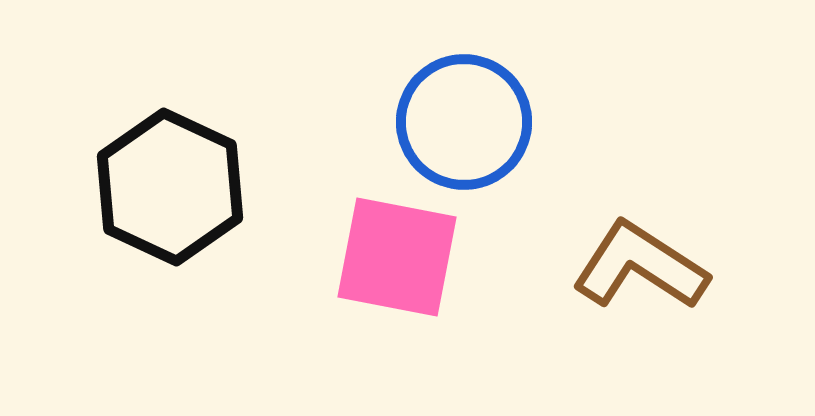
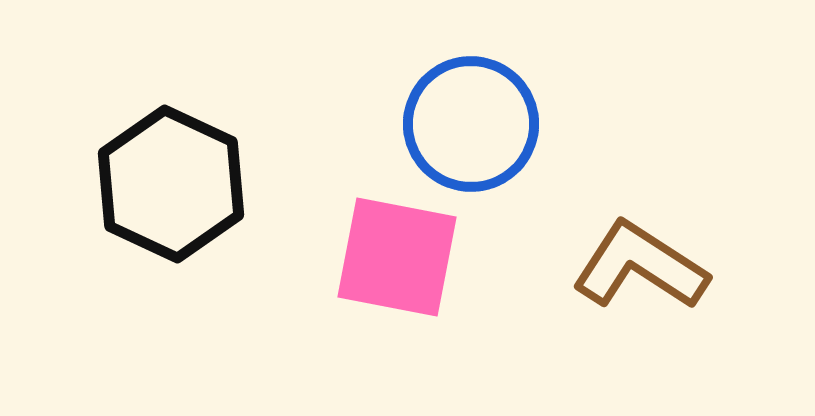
blue circle: moved 7 px right, 2 px down
black hexagon: moved 1 px right, 3 px up
